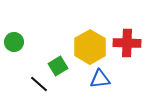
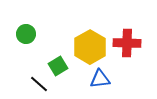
green circle: moved 12 px right, 8 px up
